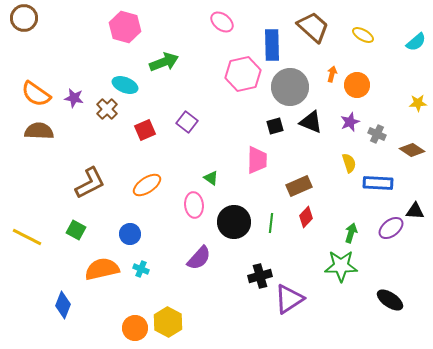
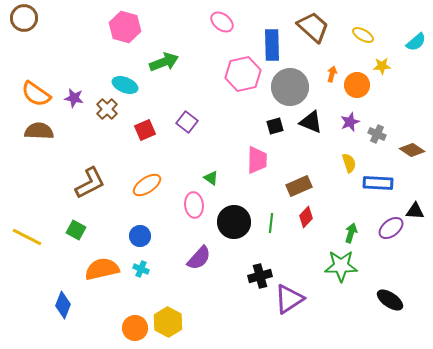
yellow star at (418, 103): moved 36 px left, 37 px up
blue circle at (130, 234): moved 10 px right, 2 px down
